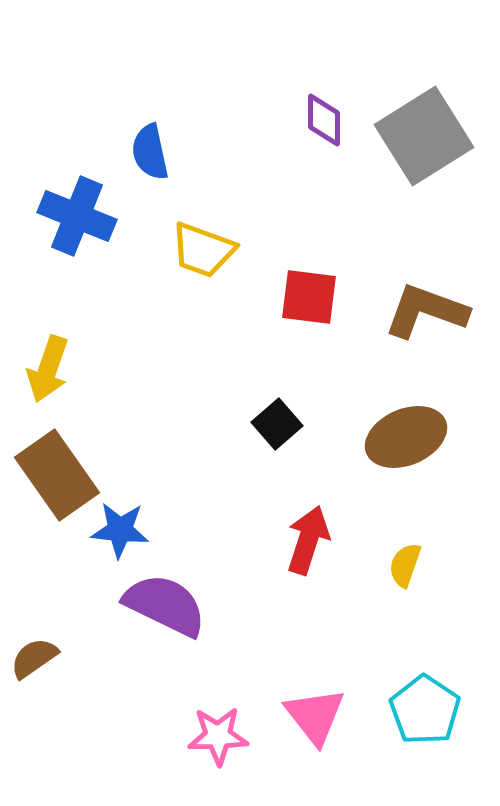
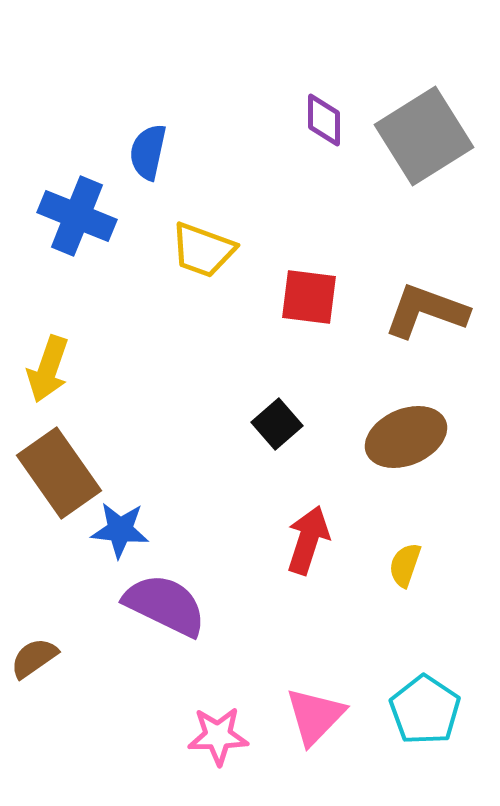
blue semicircle: moved 2 px left; rotated 24 degrees clockwise
brown rectangle: moved 2 px right, 2 px up
pink triangle: rotated 22 degrees clockwise
